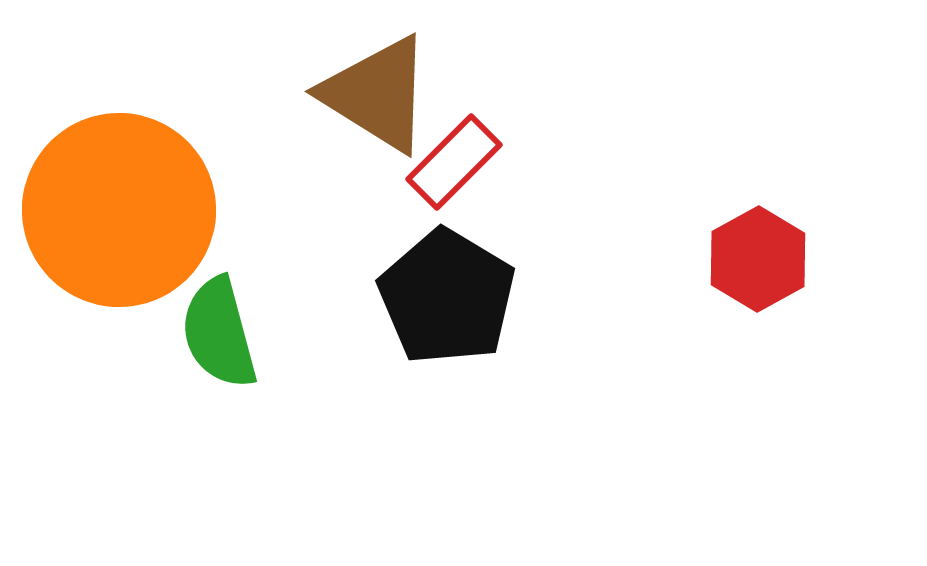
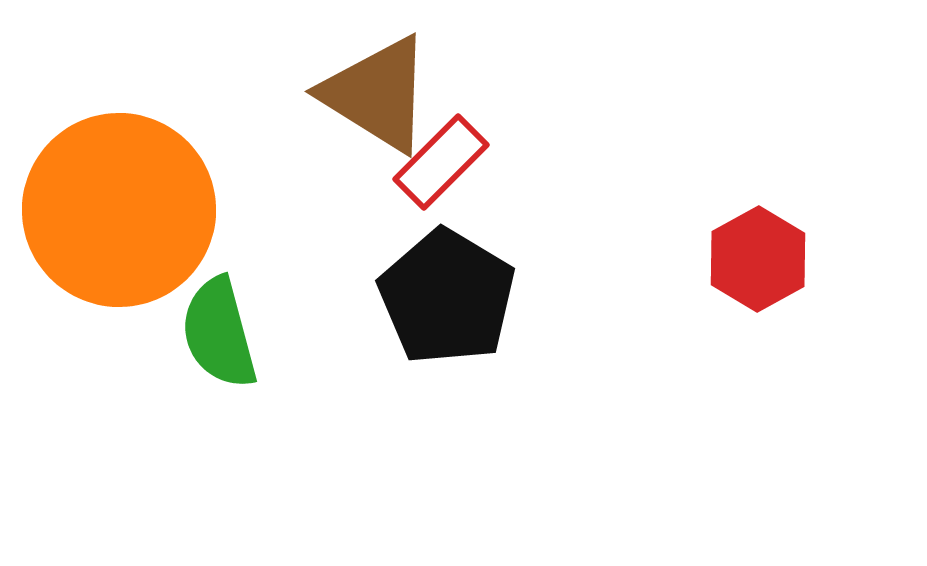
red rectangle: moved 13 px left
